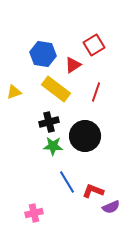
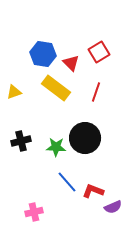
red square: moved 5 px right, 7 px down
red triangle: moved 2 px left, 2 px up; rotated 42 degrees counterclockwise
yellow rectangle: moved 1 px up
black cross: moved 28 px left, 19 px down
black circle: moved 2 px down
green star: moved 3 px right, 1 px down
blue line: rotated 10 degrees counterclockwise
purple semicircle: moved 2 px right
pink cross: moved 1 px up
